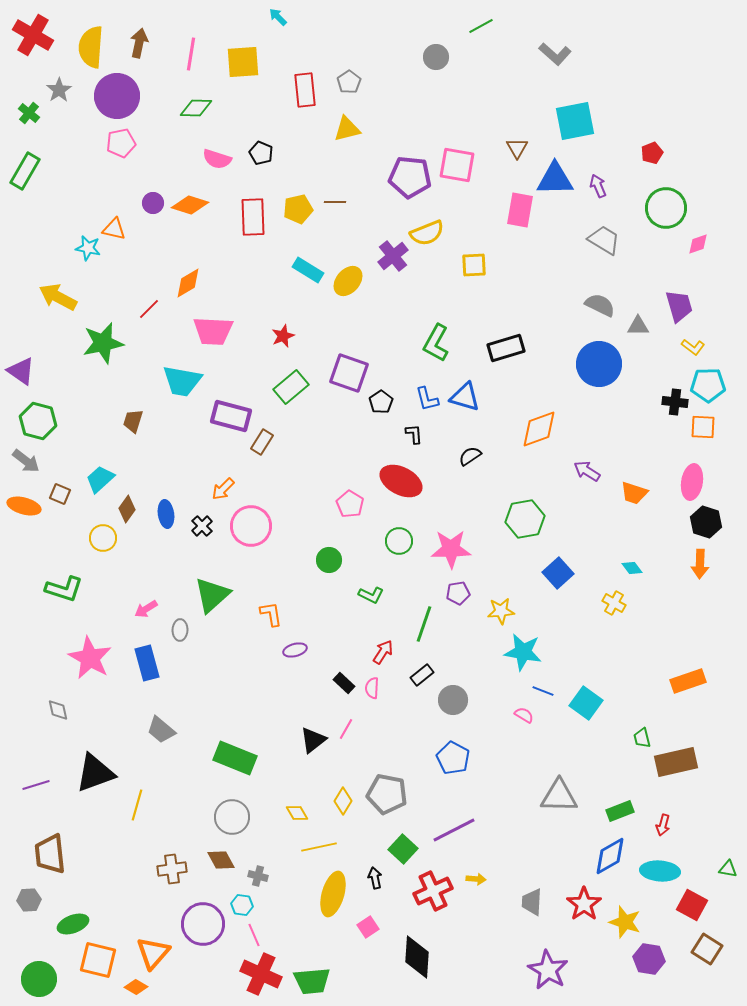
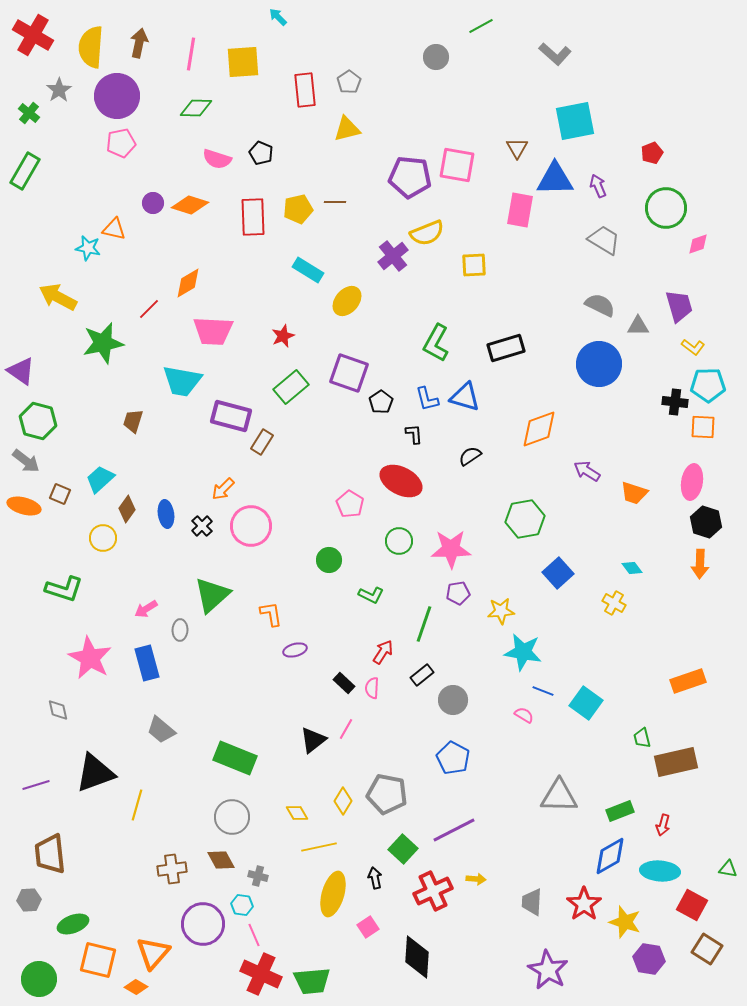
yellow ellipse at (348, 281): moved 1 px left, 20 px down
